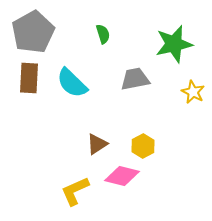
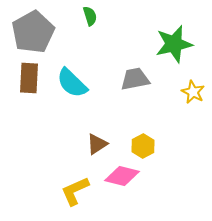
green semicircle: moved 13 px left, 18 px up
